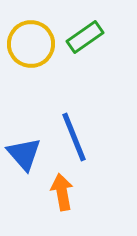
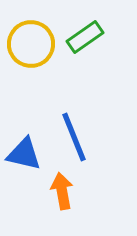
blue triangle: rotated 36 degrees counterclockwise
orange arrow: moved 1 px up
